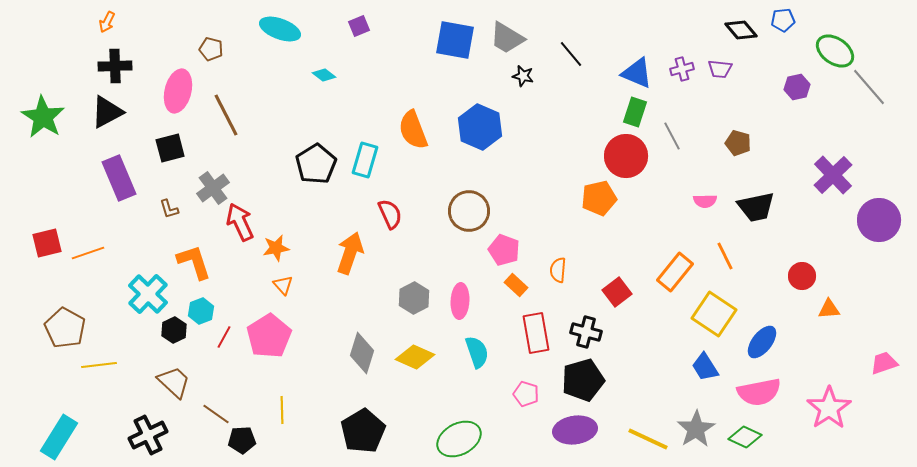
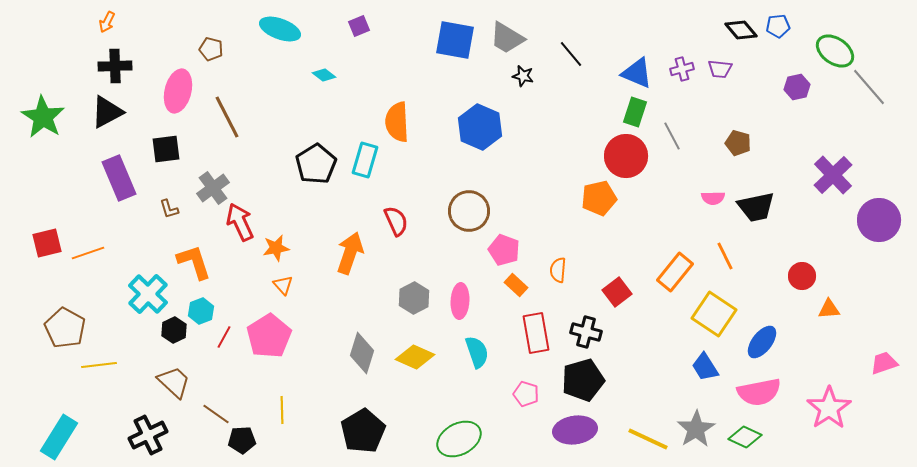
blue pentagon at (783, 20): moved 5 px left, 6 px down
brown line at (226, 115): moved 1 px right, 2 px down
orange semicircle at (413, 130): moved 16 px left, 8 px up; rotated 18 degrees clockwise
black square at (170, 148): moved 4 px left, 1 px down; rotated 8 degrees clockwise
pink semicircle at (705, 201): moved 8 px right, 3 px up
red semicircle at (390, 214): moved 6 px right, 7 px down
